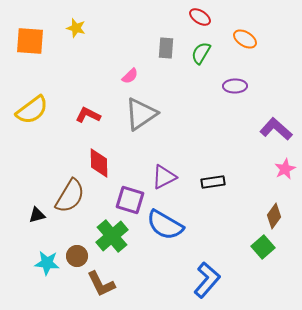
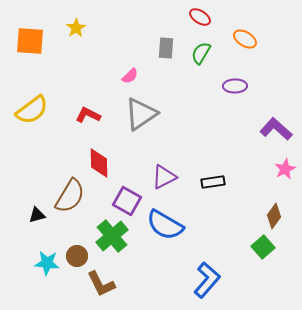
yellow star: rotated 24 degrees clockwise
purple square: moved 3 px left, 1 px down; rotated 12 degrees clockwise
